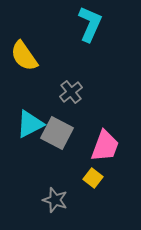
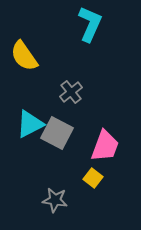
gray star: rotated 10 degrees counterclockwise
